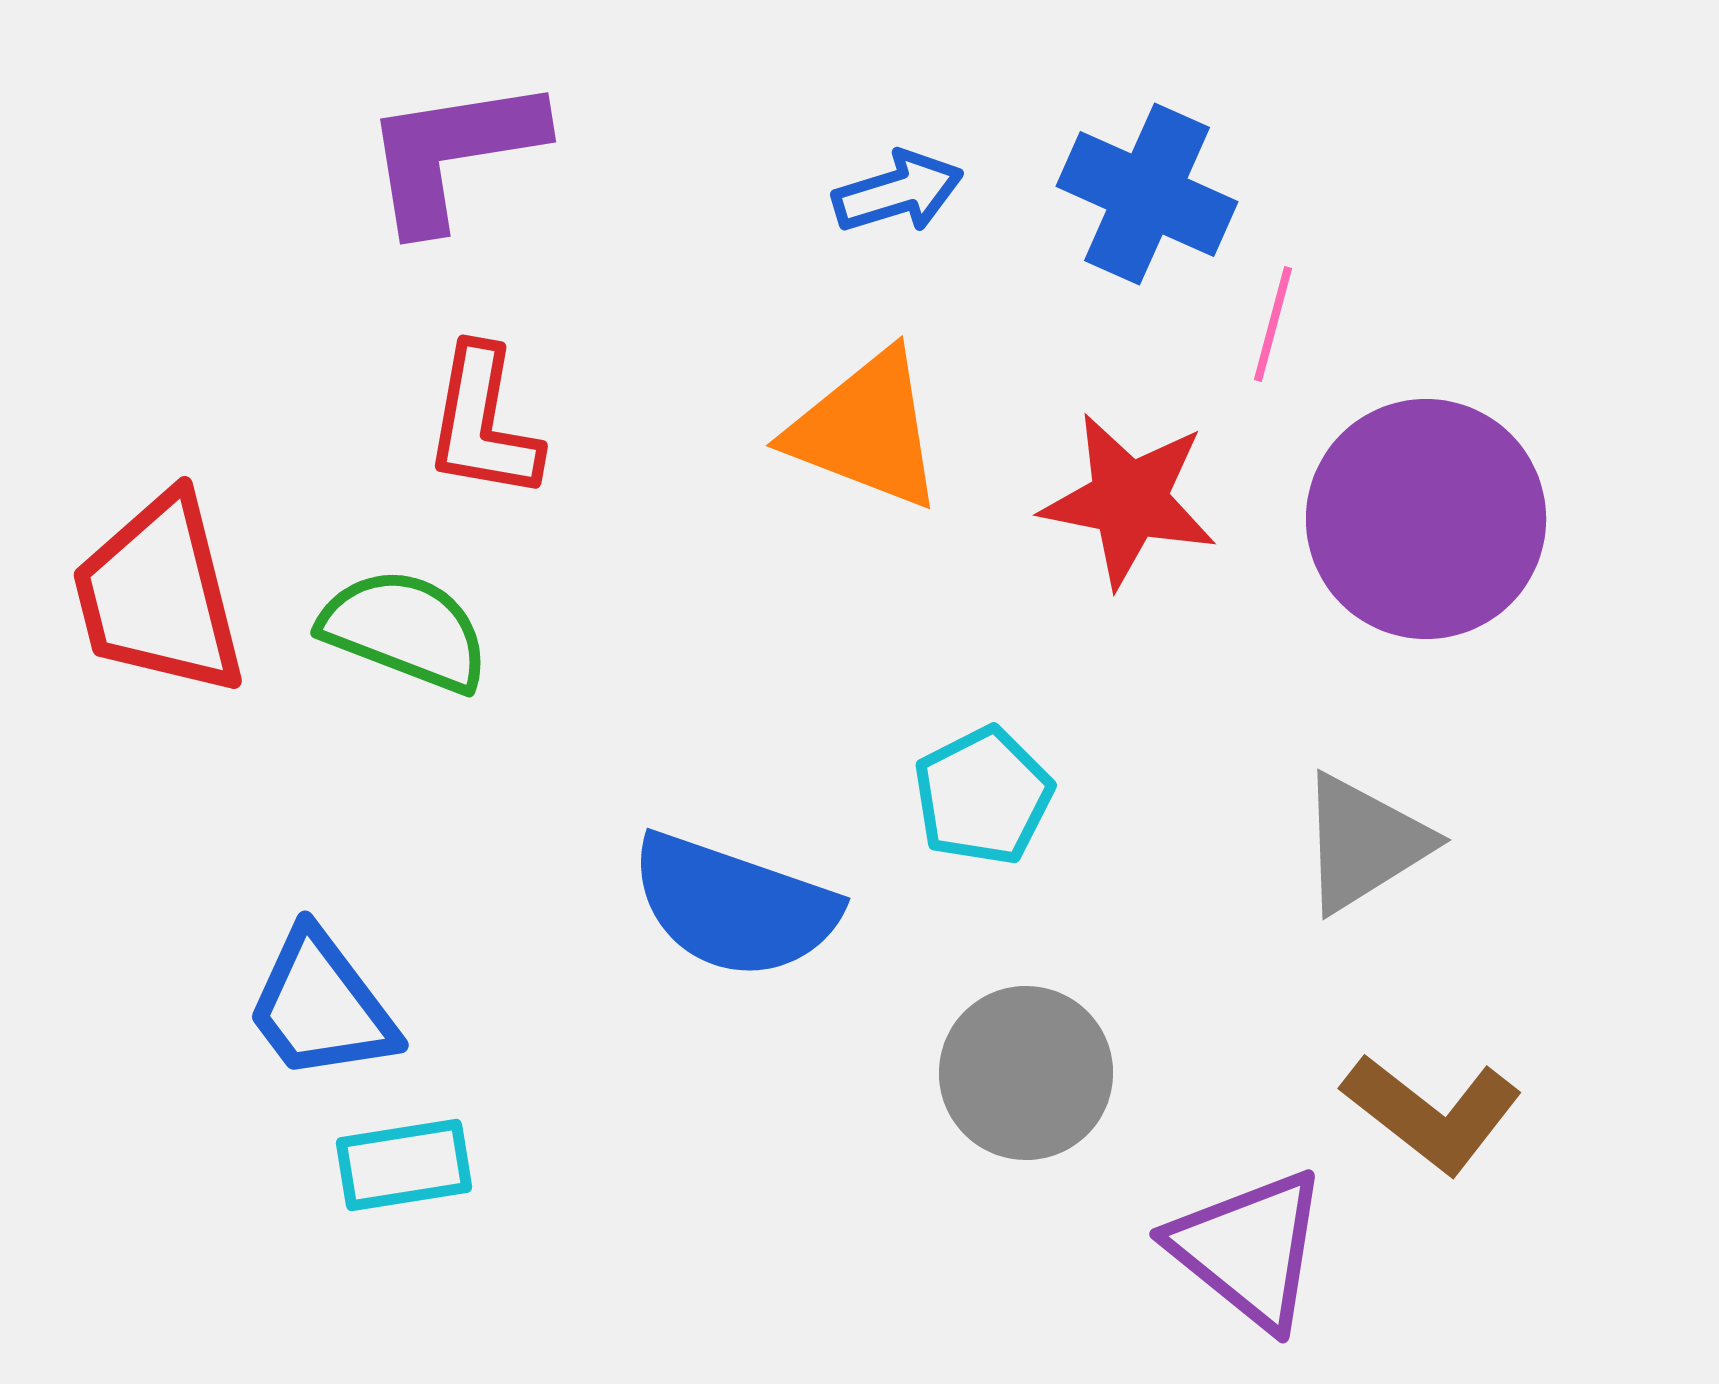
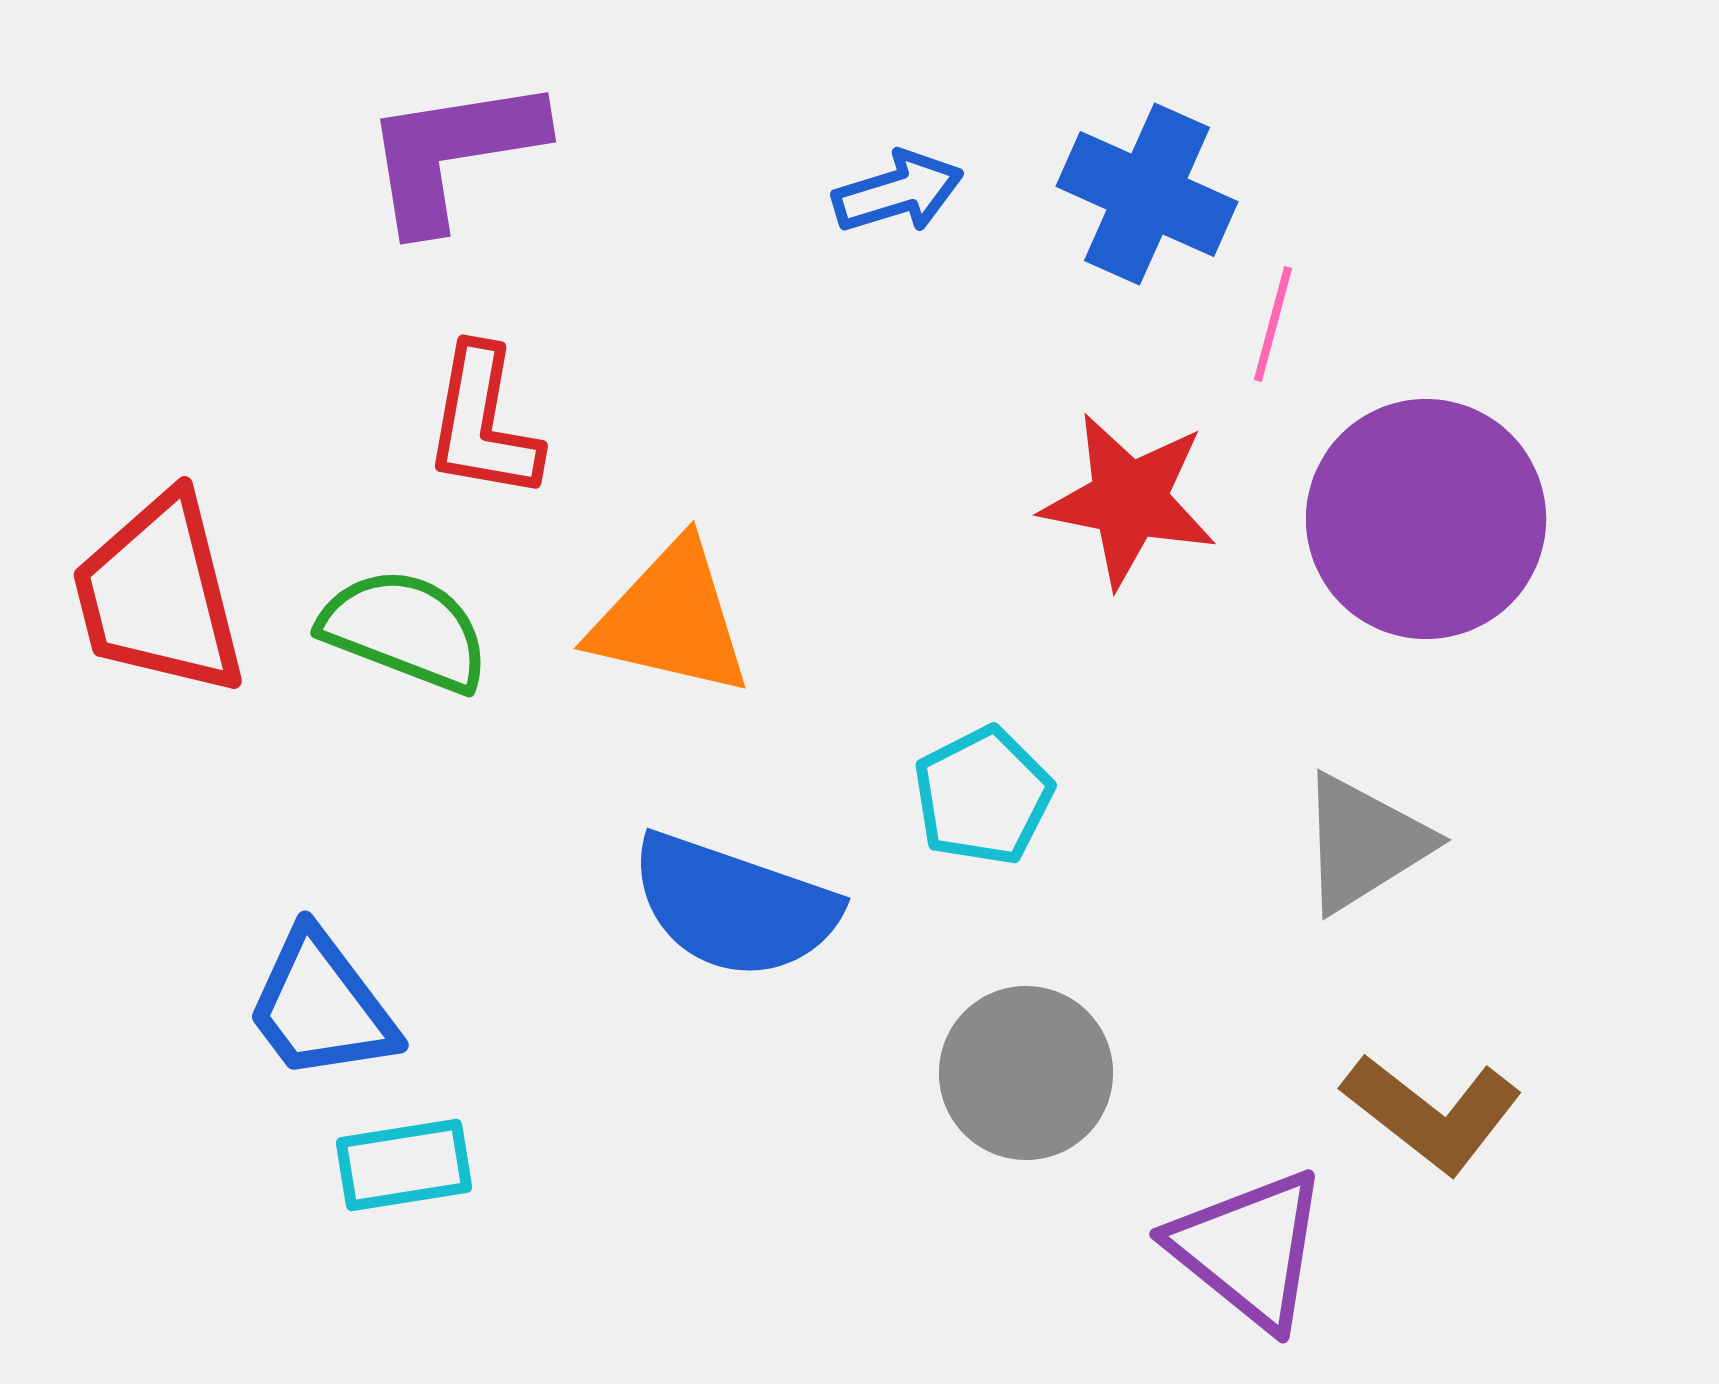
orange triangle: moved 195 px left, 189 px down; rotated 8 degrees counterclockwise
